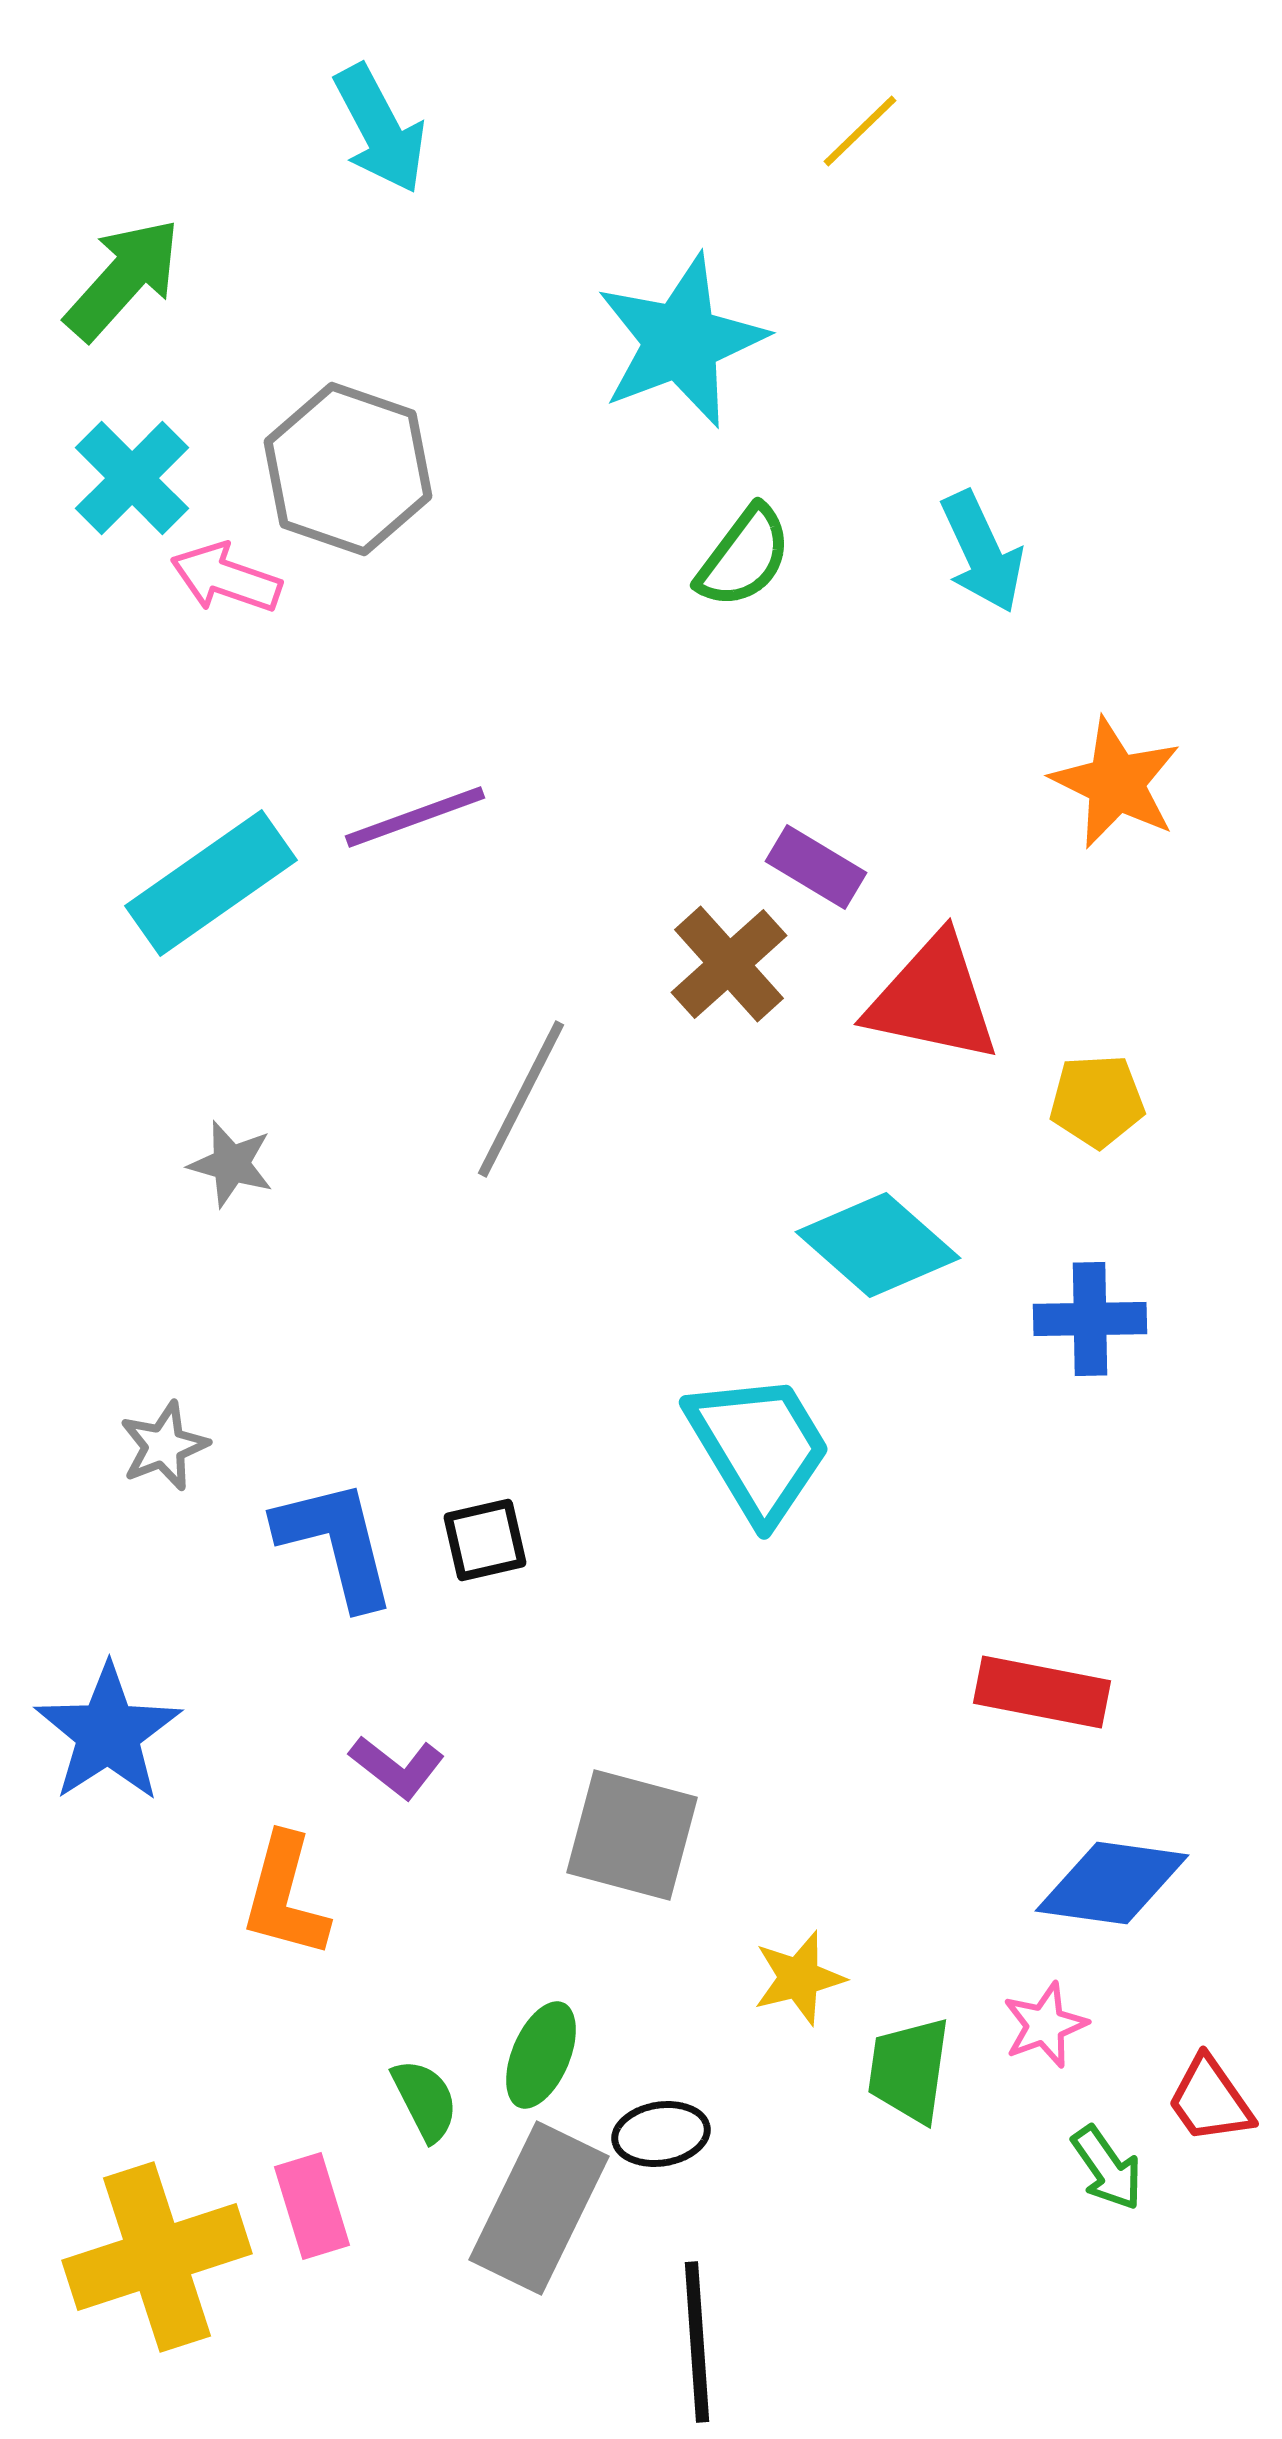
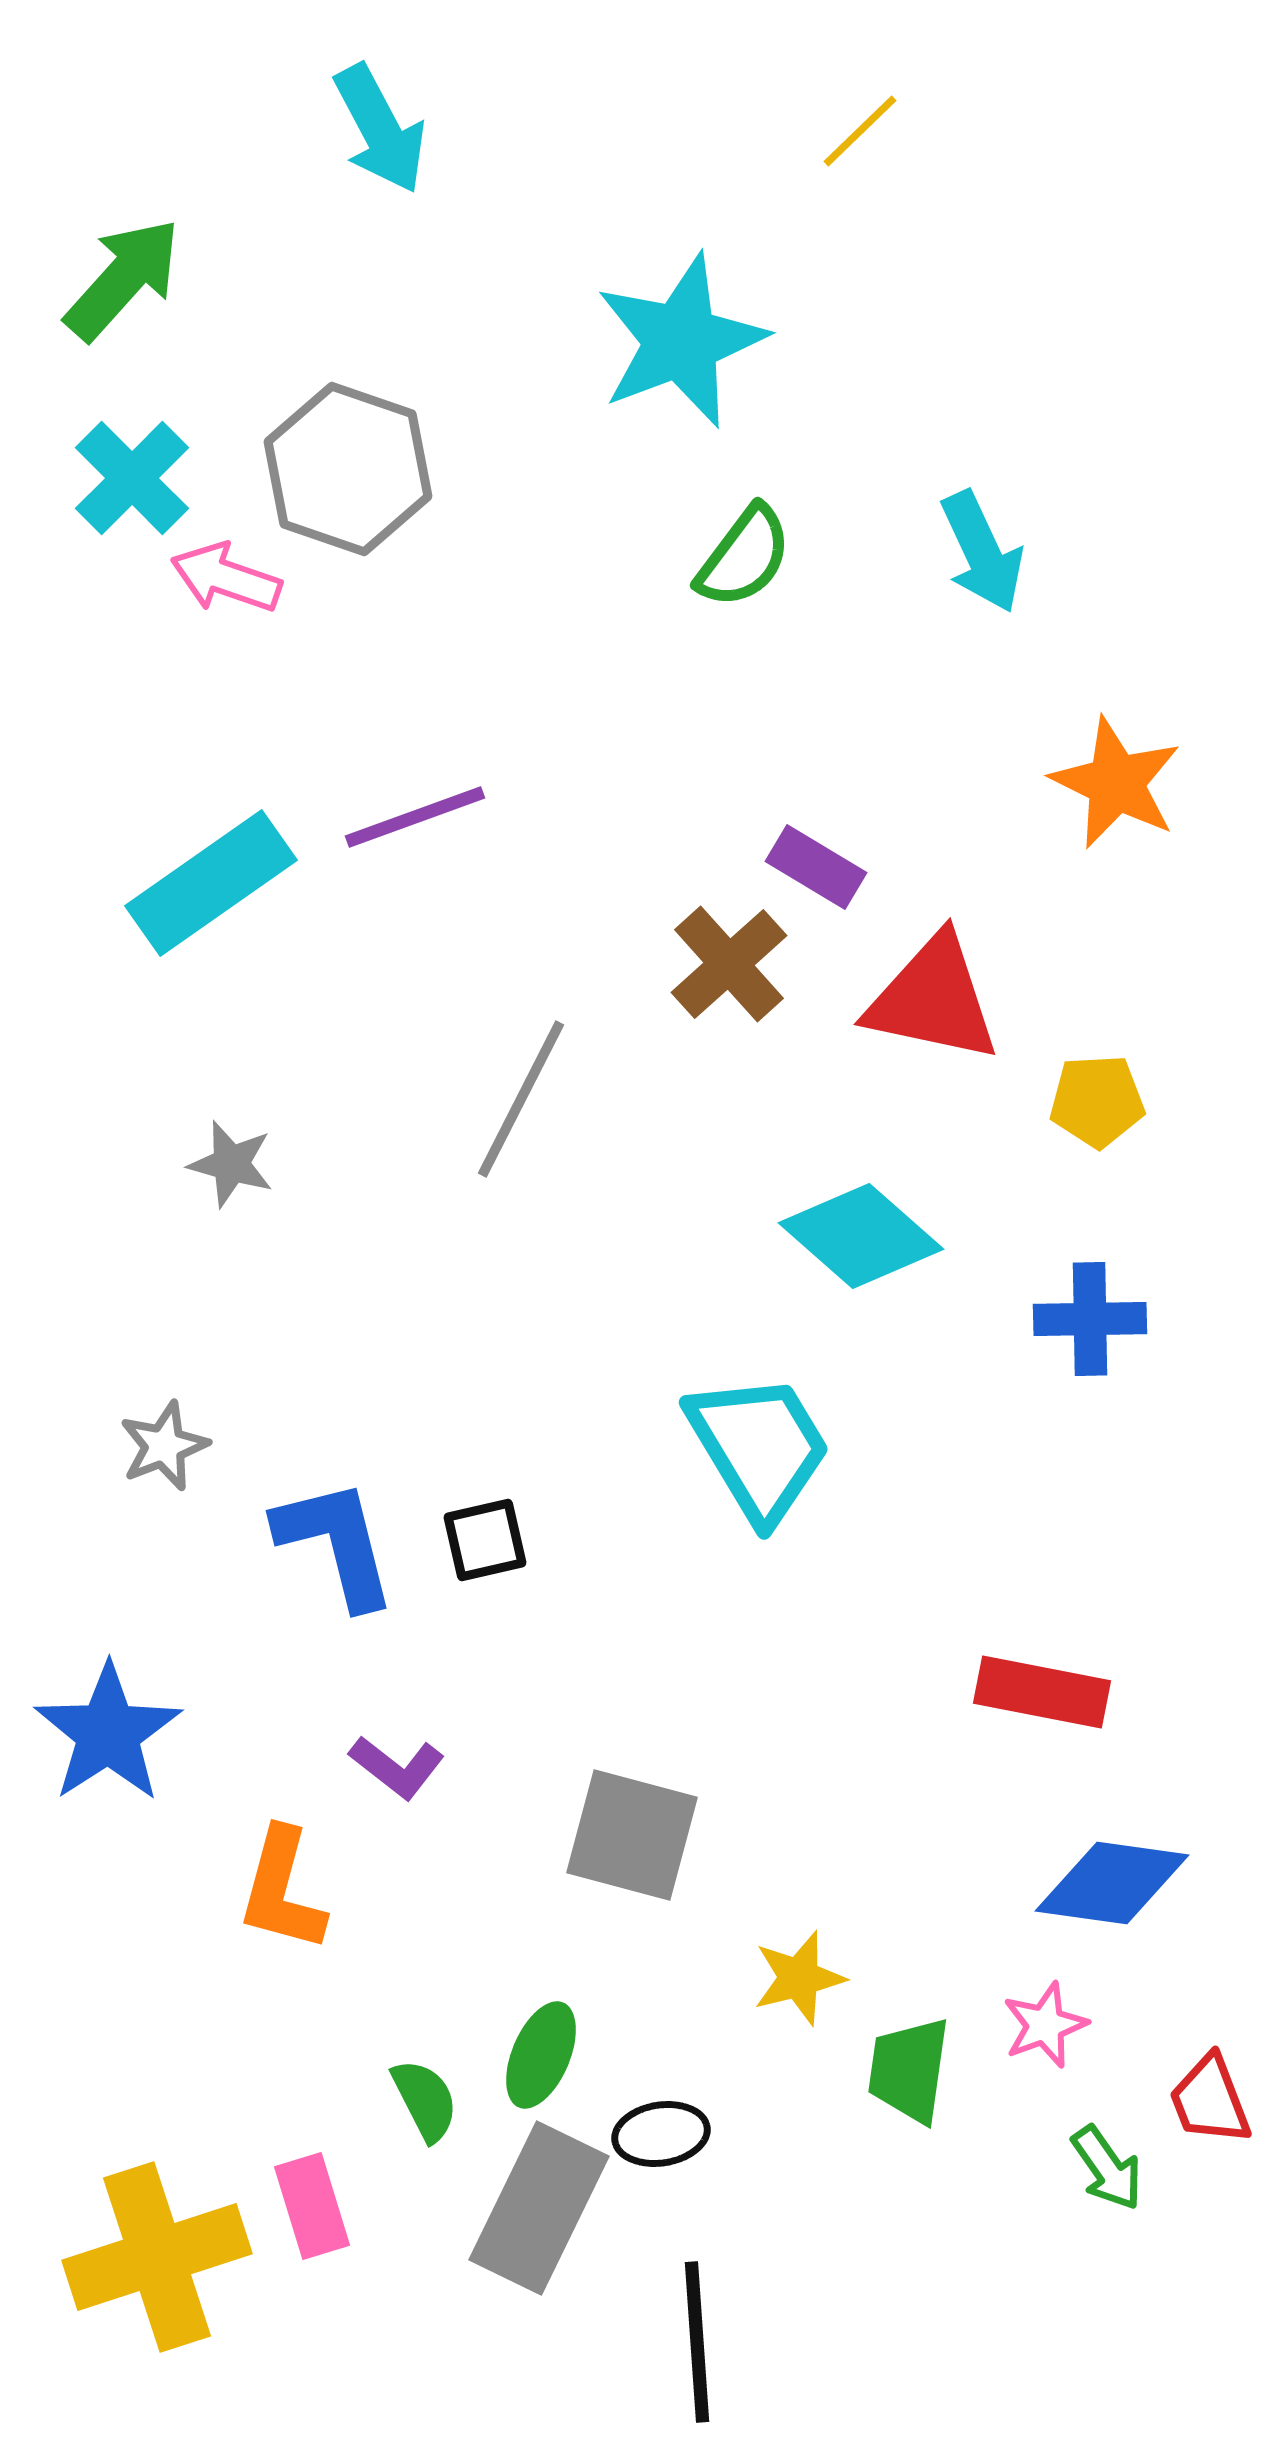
cyan diamond at (878, 1245): moved 17 px left, 9 px up
orange L-shape at (285, 1896): moved 3 px left, 6 px up
red trapezoid at (1210, 2100): rotated 14 degrees clockwise
